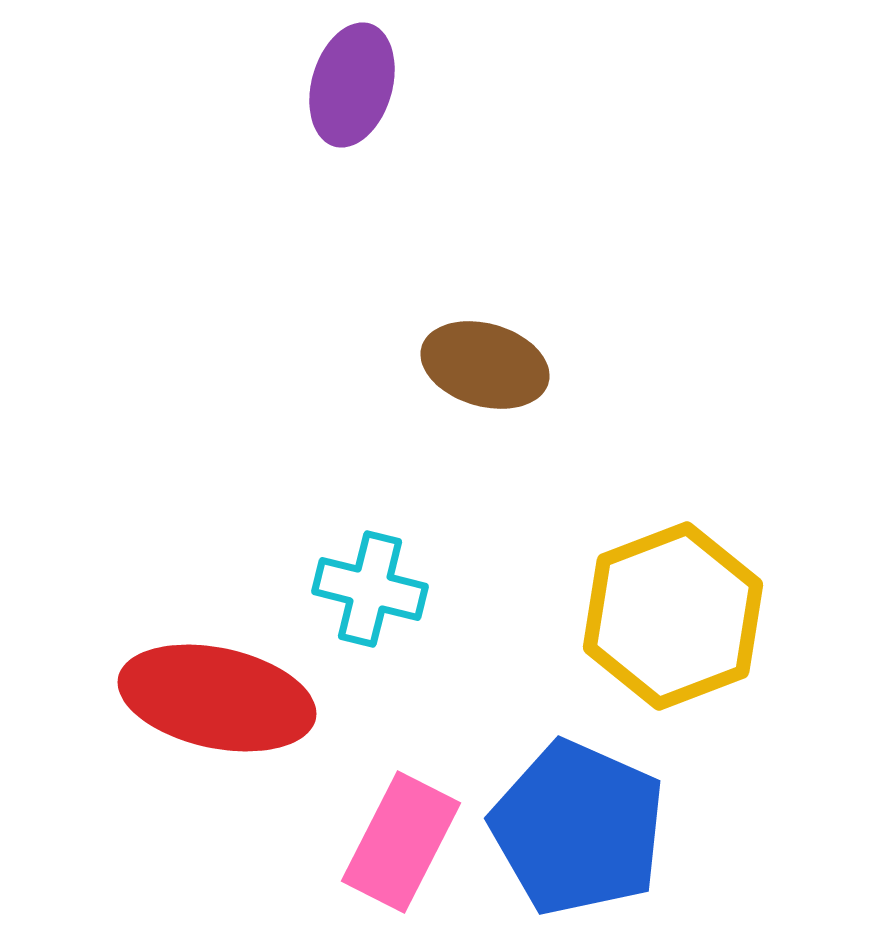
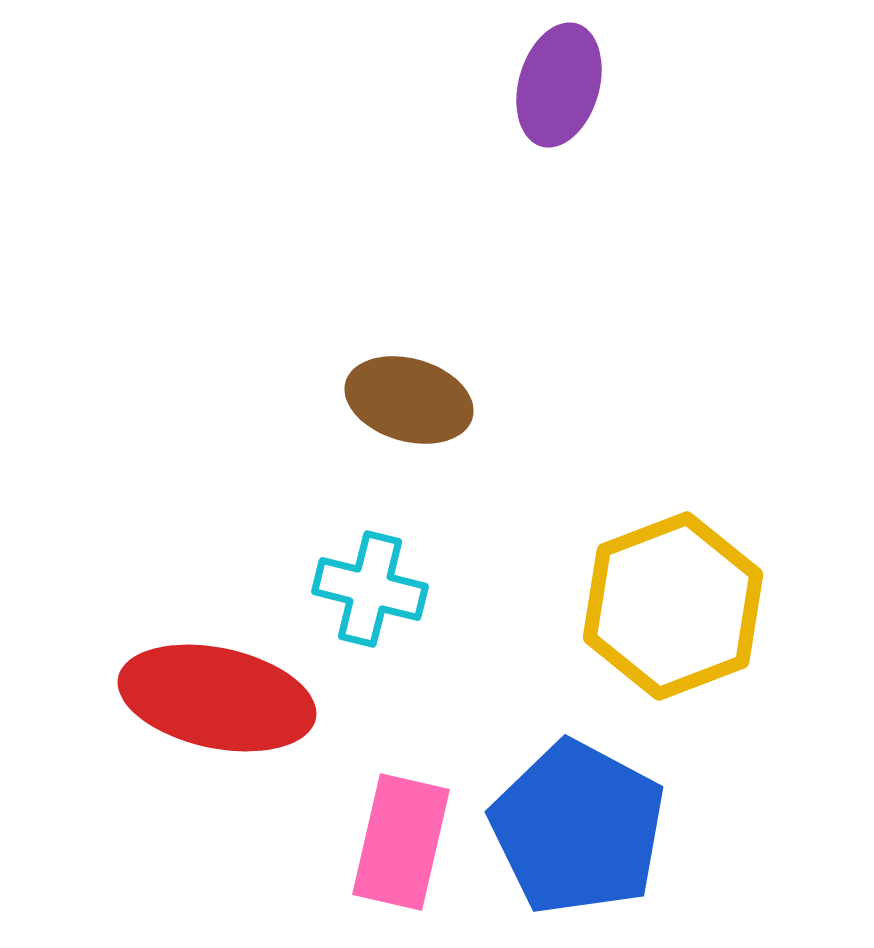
purple ellipse: moved 207 px right
brown ellipse: moved 76 px left, 35 px down
yellow hexagon: moved 10 px up
blue pentagon: rotated 4 degrees clockwise
pink rectangle: rotated 14 degrees counterclockwise
